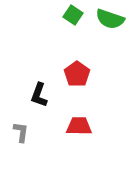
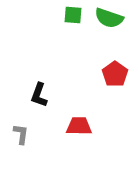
green square: rotated 30 degrees counterclockwise
green semicircle: moved 1 px left, 1 px up
red pentagon: moved 38 px right
gray L-shape: moved 2 px down
